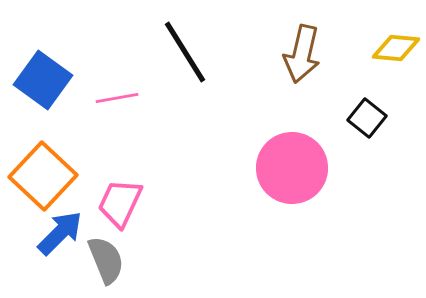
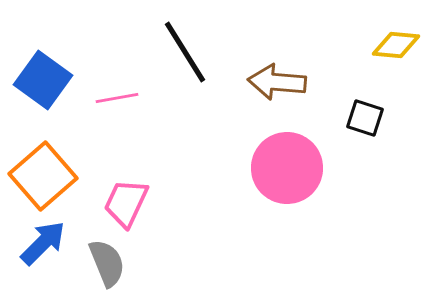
yellow diamond: moved 3 px up
brown arrow: moved 25 px left, 28 px down; rotated 82 degrees clockwise
black square: moved 2 px left; rotated 21 degrees counterclockwise
pink circle: moved 5 px left
orange square: rotated 6 degrees clockwise
pink trapezoid: moved 6 px right
blue arrow: moved 17 px left, 10 px down
gray semicircle: moved 1 px right, 3 px down
